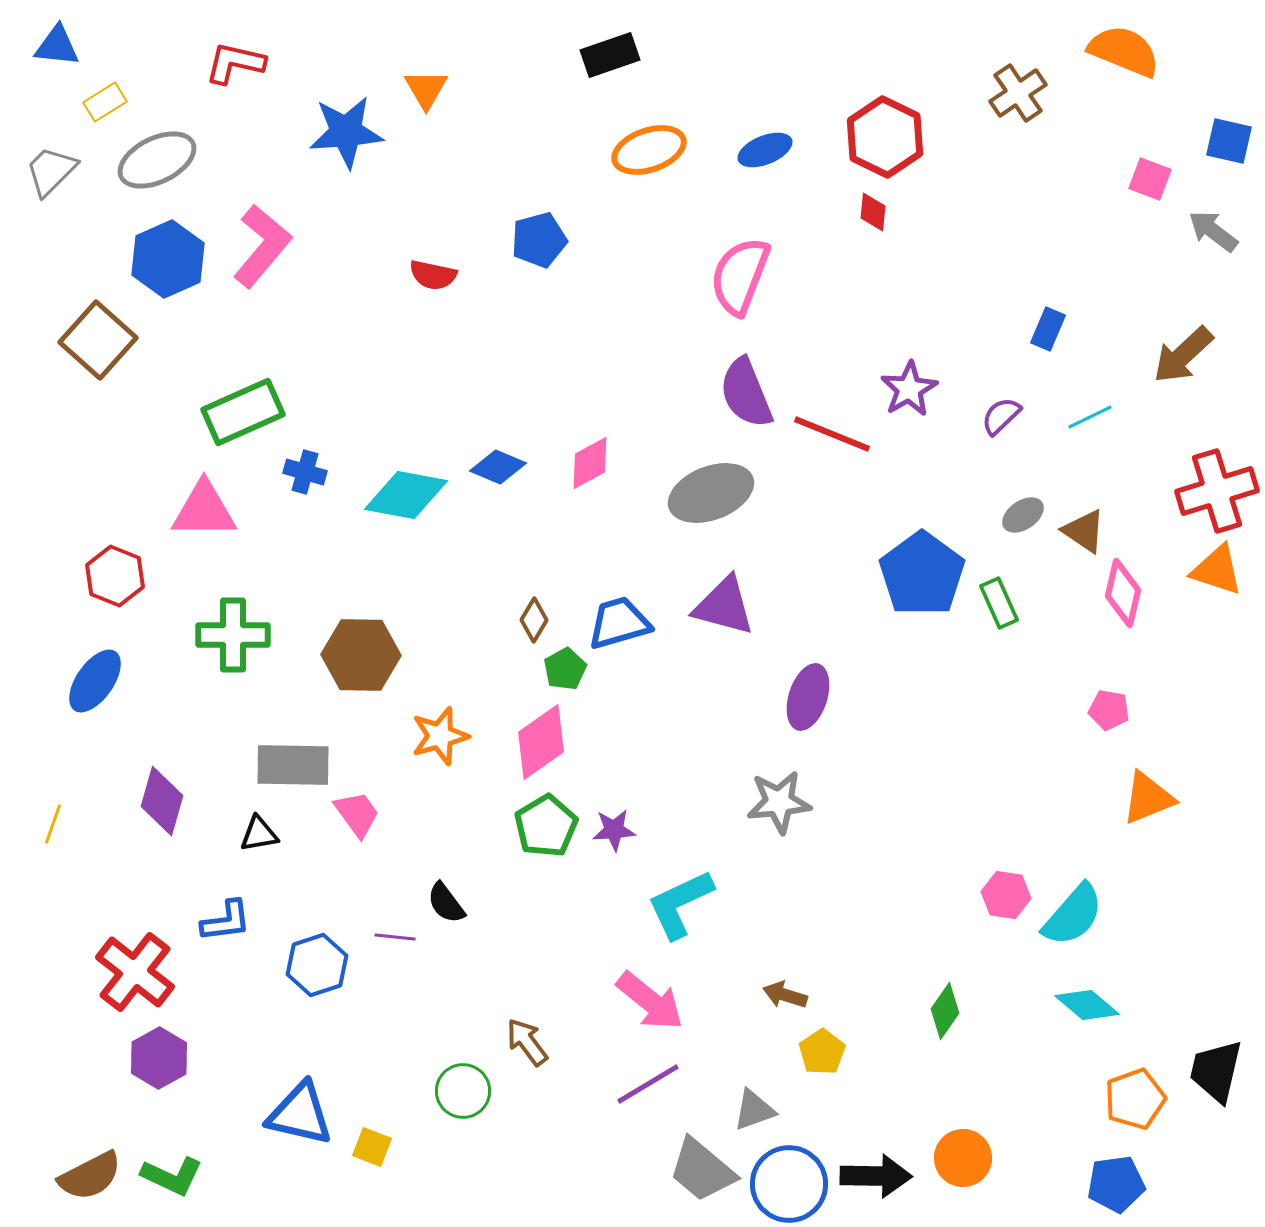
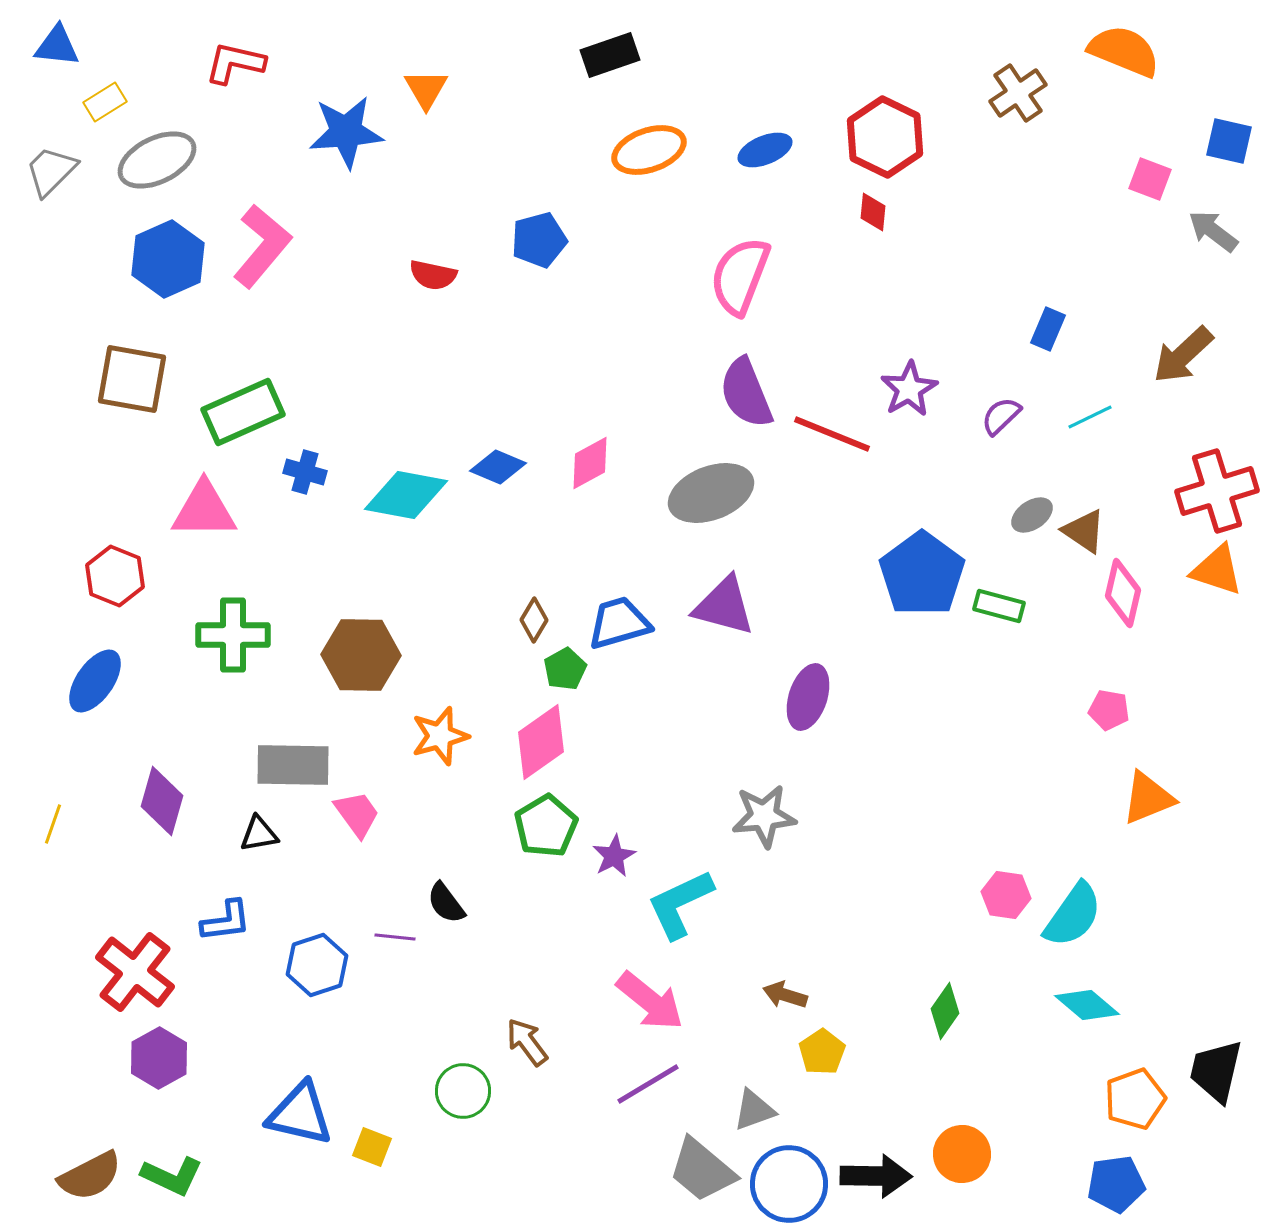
brown square at (98, 340): moved 34 px right, 39 px down; rotated 32 degrees counterclockwise
gray ellipse at (1023, 515): moved 9 px right
green rectangle at (999, 603): moved 3 px down; rotated 51 degrees counterclockwise
gray star at (779, 802): moved 15 px left, 14 px down
purple star at (614, 830): moved 26 px down; rotated 24 degrees counterclockwise
cyan semicircle at (1073, 915): rotated 6 degrees counterclockwise
orange circle at (963, 1158): moved 1 px left, 4 px up
